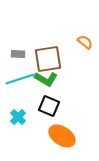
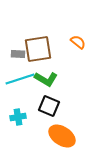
orange semicircle: moved 7 px left
brown square: moved 10 px left, 10 px up
cyan cross: rotated 35 degrees clockwise
